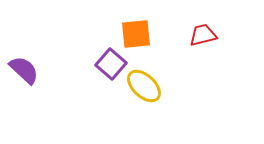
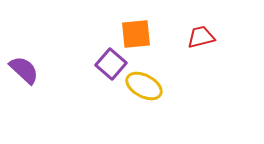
red trapezoid: moved 2 px left, 2 px down
yellow ellipse: rotated 15 degrees counterclockwise
